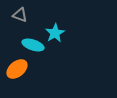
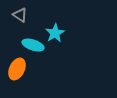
gray triangle: rotated 14 degrees clockwise
orange ellipse: rotated 25 degrees counterclockwise
